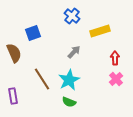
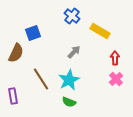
yellow rectangle: rotated 48 degrees clockwise
brown semicircle: moved 2 px right; rotated 48 degrees clockwise
brown line: moved 1 px left
